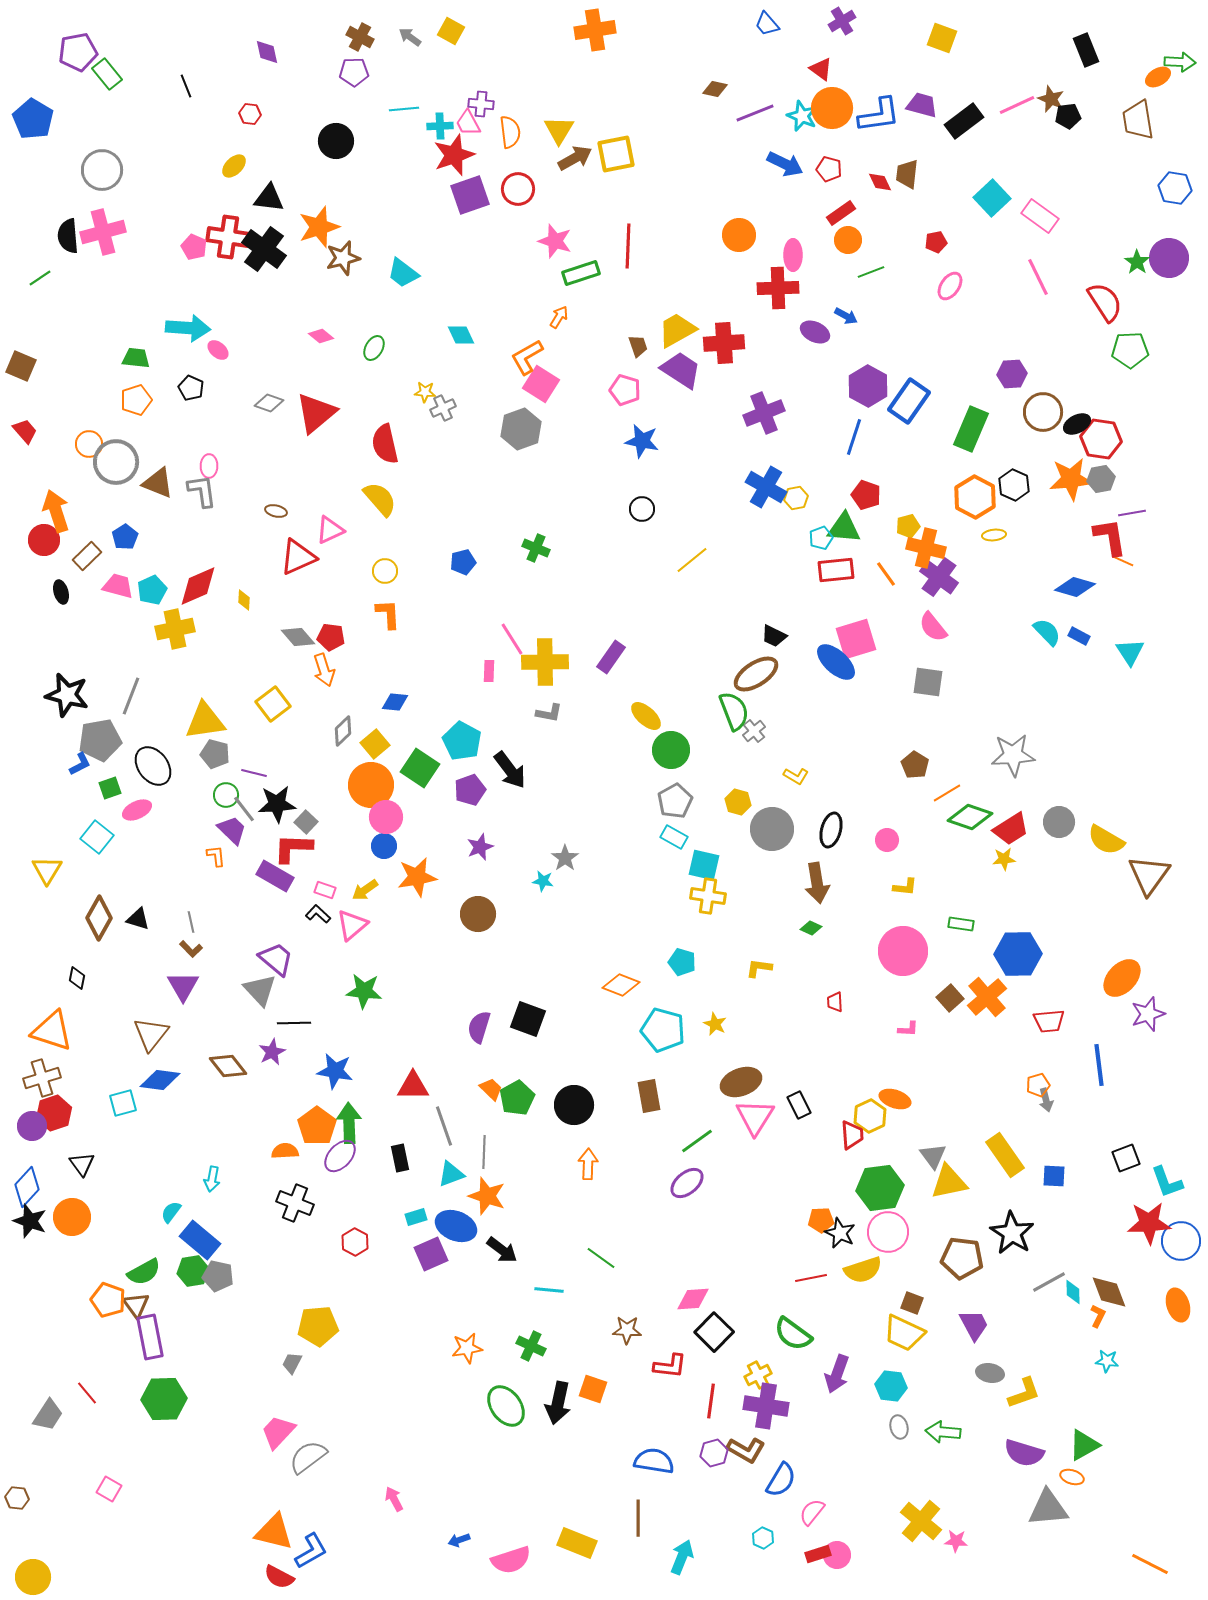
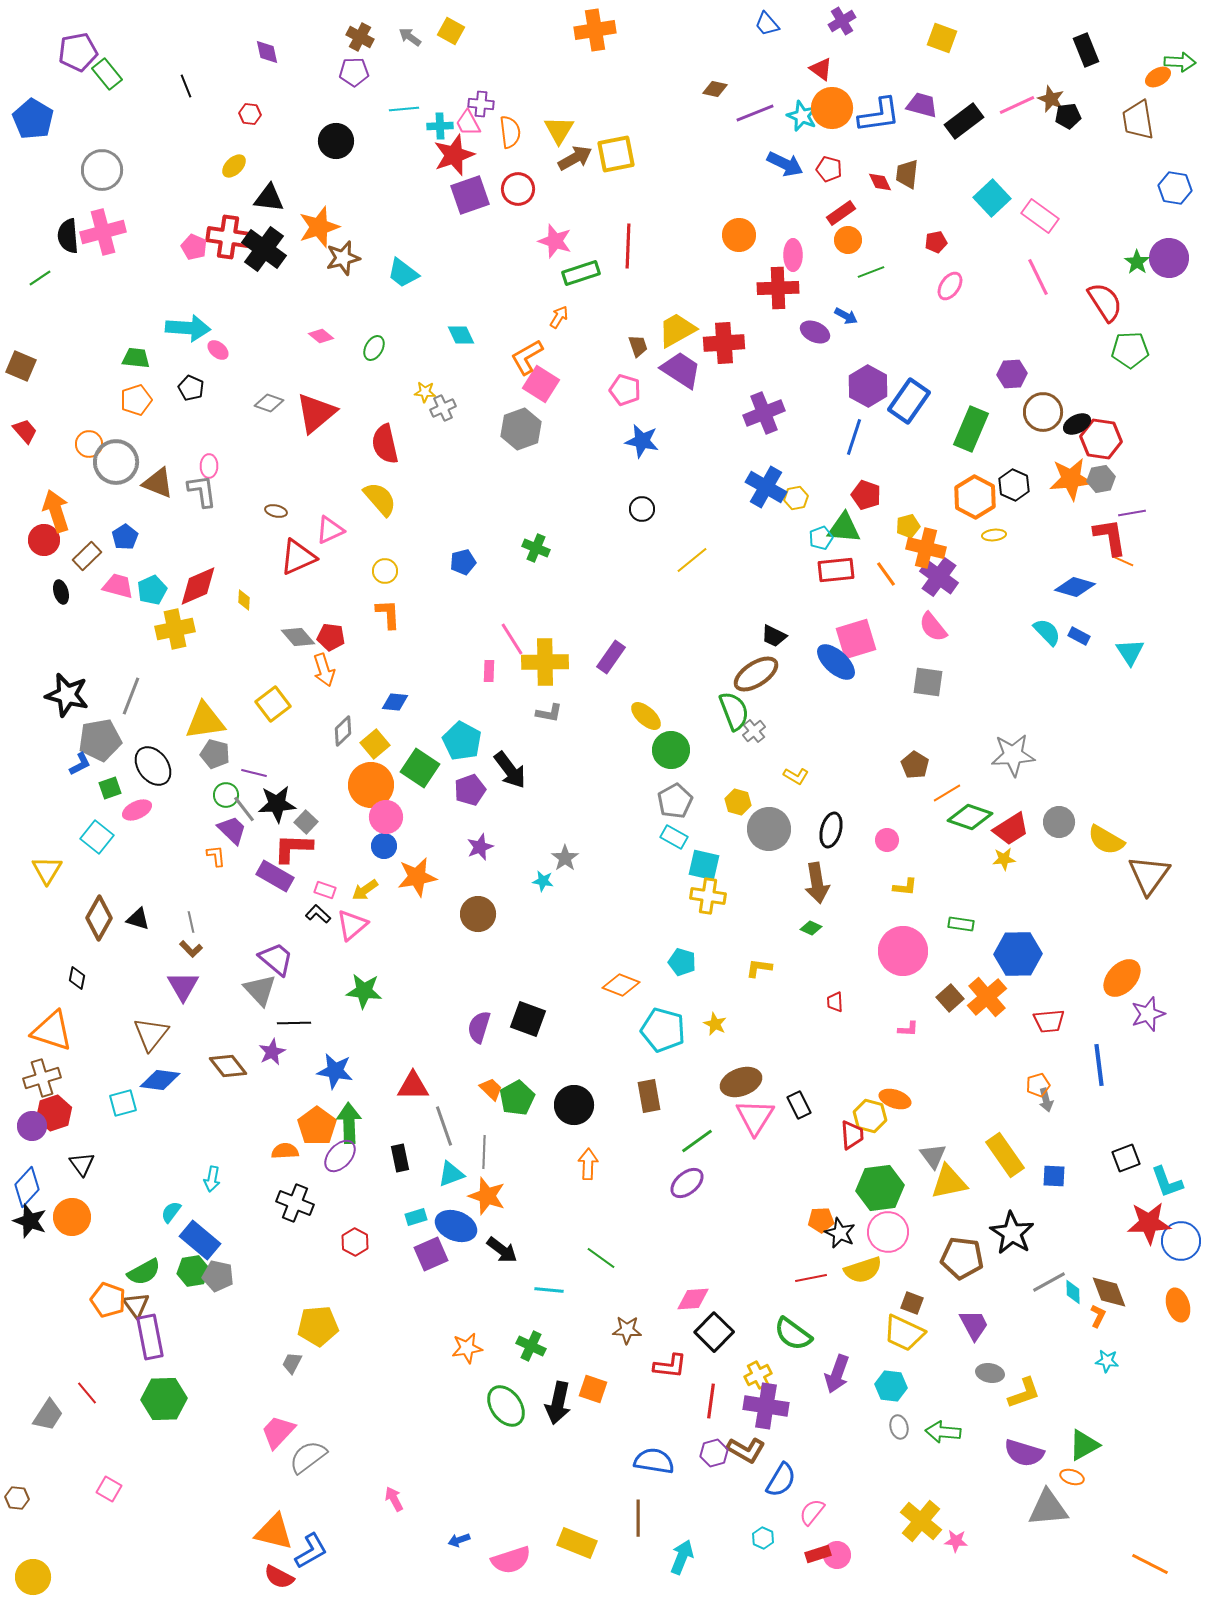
gray circle at (772, 829): moved 3 px left
yellow hexagon at (870, 1116): rotated 20 degrees counterclockwise
